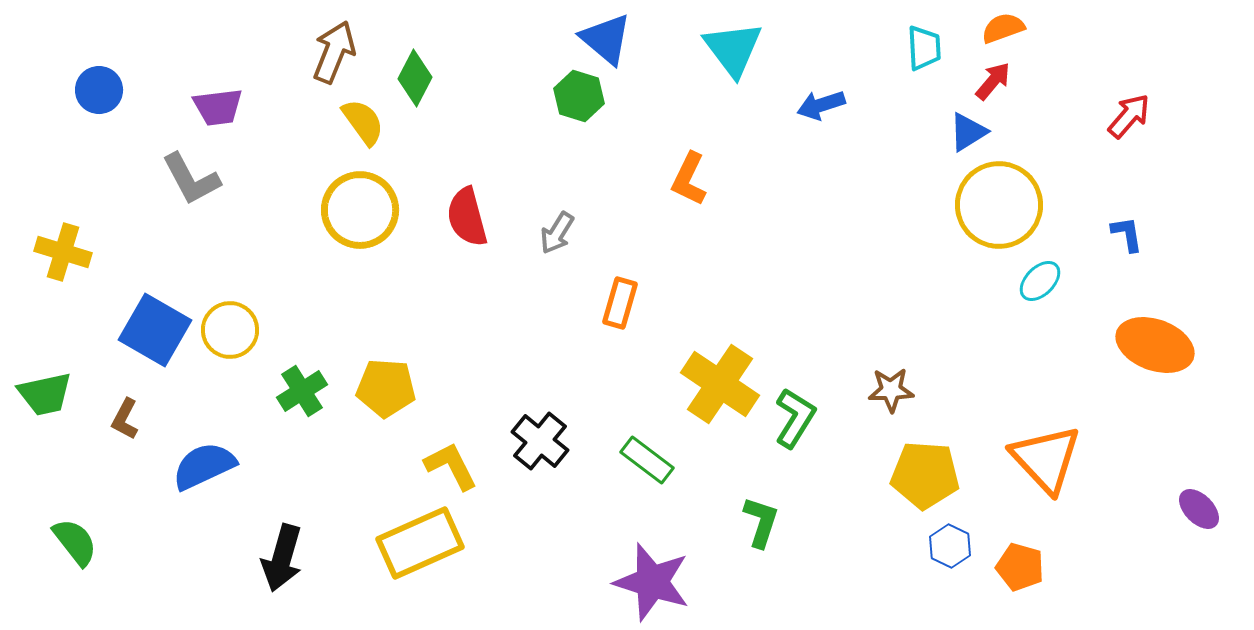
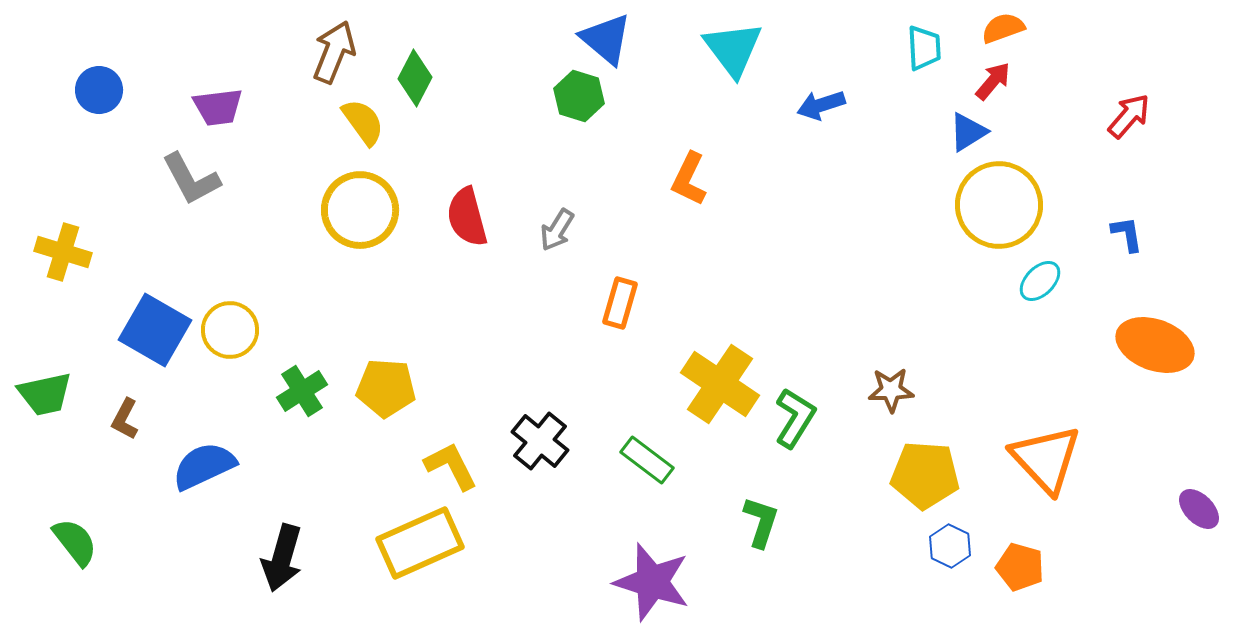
gray arrow at (557, 233): moved 3 px up
